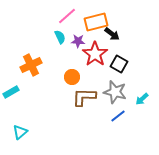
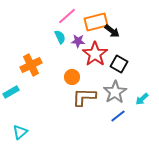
black arrow: moved 3 px up
gray star: rotated 25 degrees clockwise
